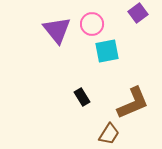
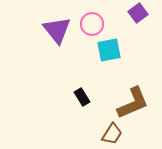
cyan square: moved 2 px right, 1 px up
brown trapezoid: moved 3 px right
